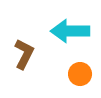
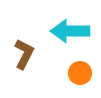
orange circle: moved 1 px up
